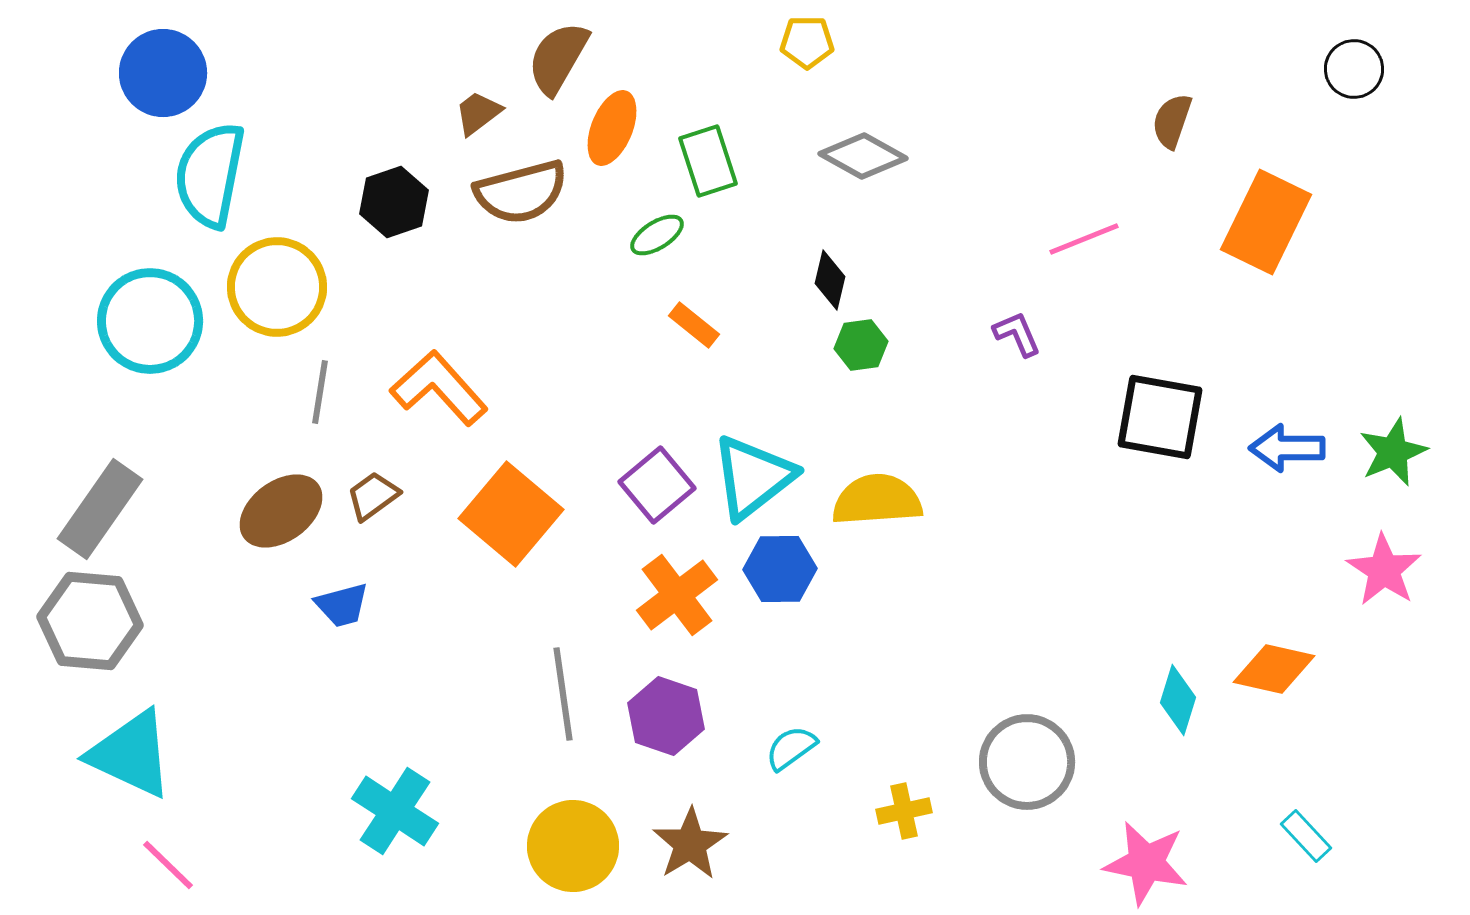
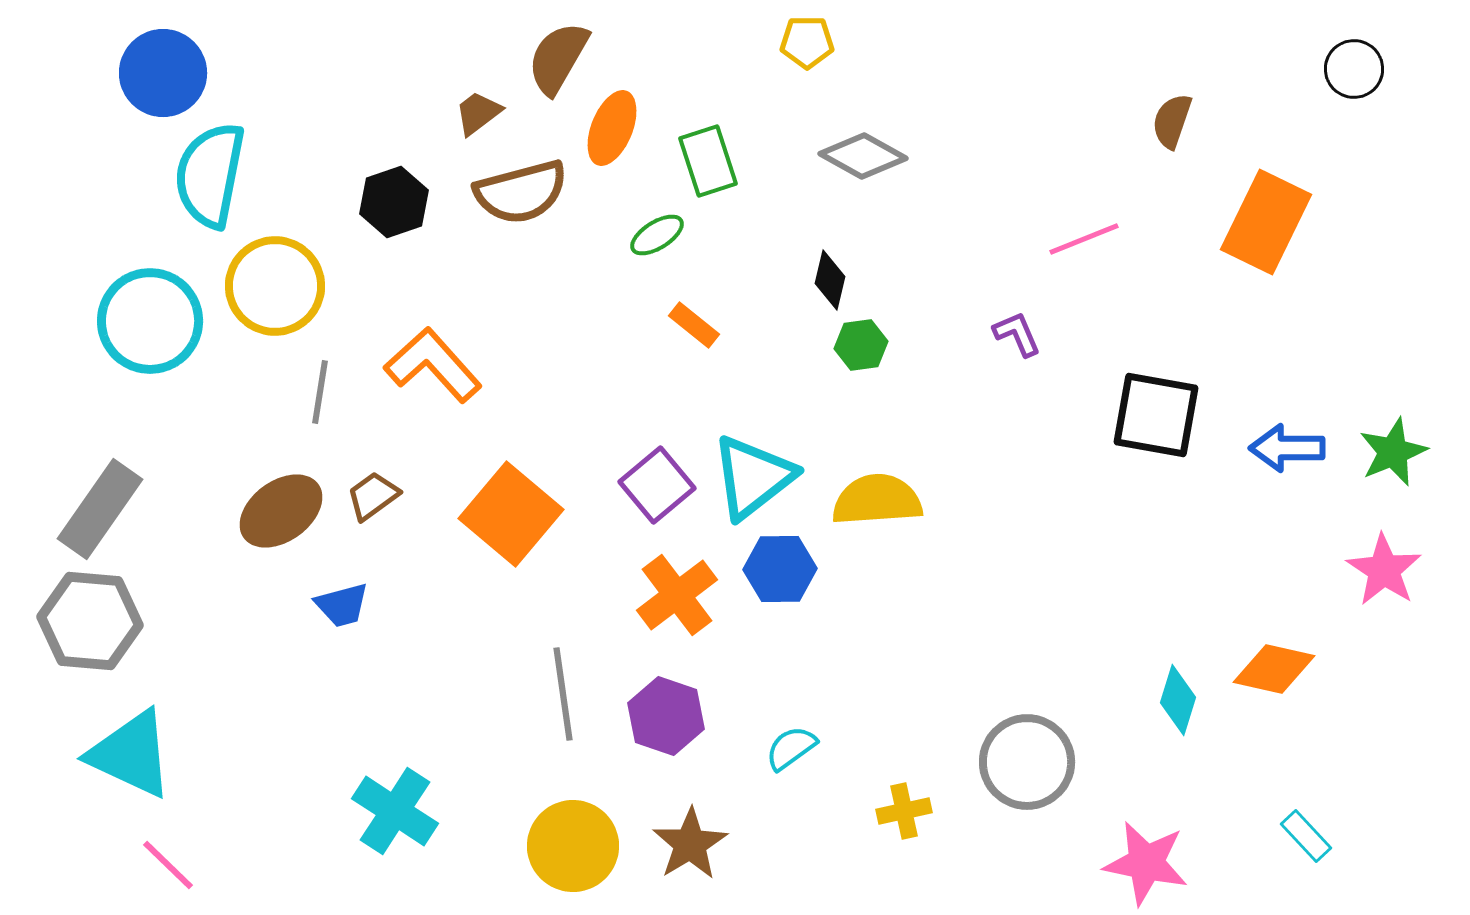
yellow circle at (277, 287): moved 2 px left, 1 px up
orange L-shape at (439, 388): moved 6 px left, 23 px up
black square at (1160, 417): moved 4 px left, 2 px up
